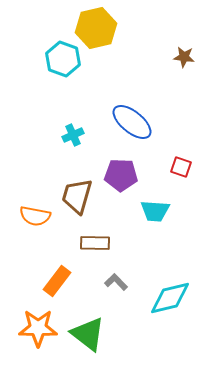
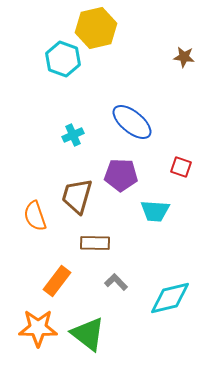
orange semicircle: rotated 60 degrees clockwise
